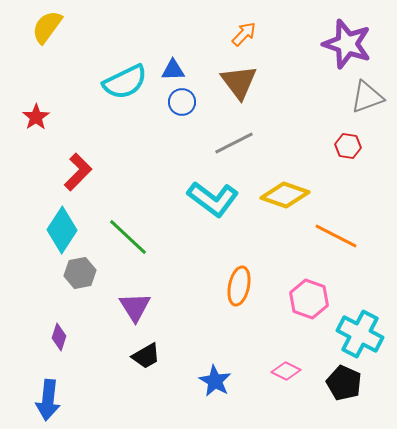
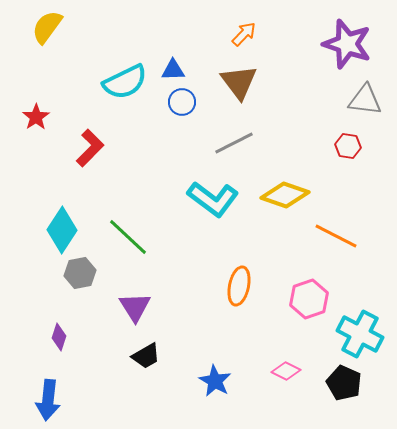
gray triangle: moved 2 px left, 3 px down; rotated 27 degrees clockwise
red L-shape: moved 12 px right, 24 px up
pink hexagon: rotated 21 degrees clockwise
